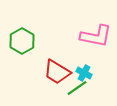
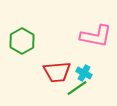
red trapezoid: rotated 36 degrees counterclockwise
